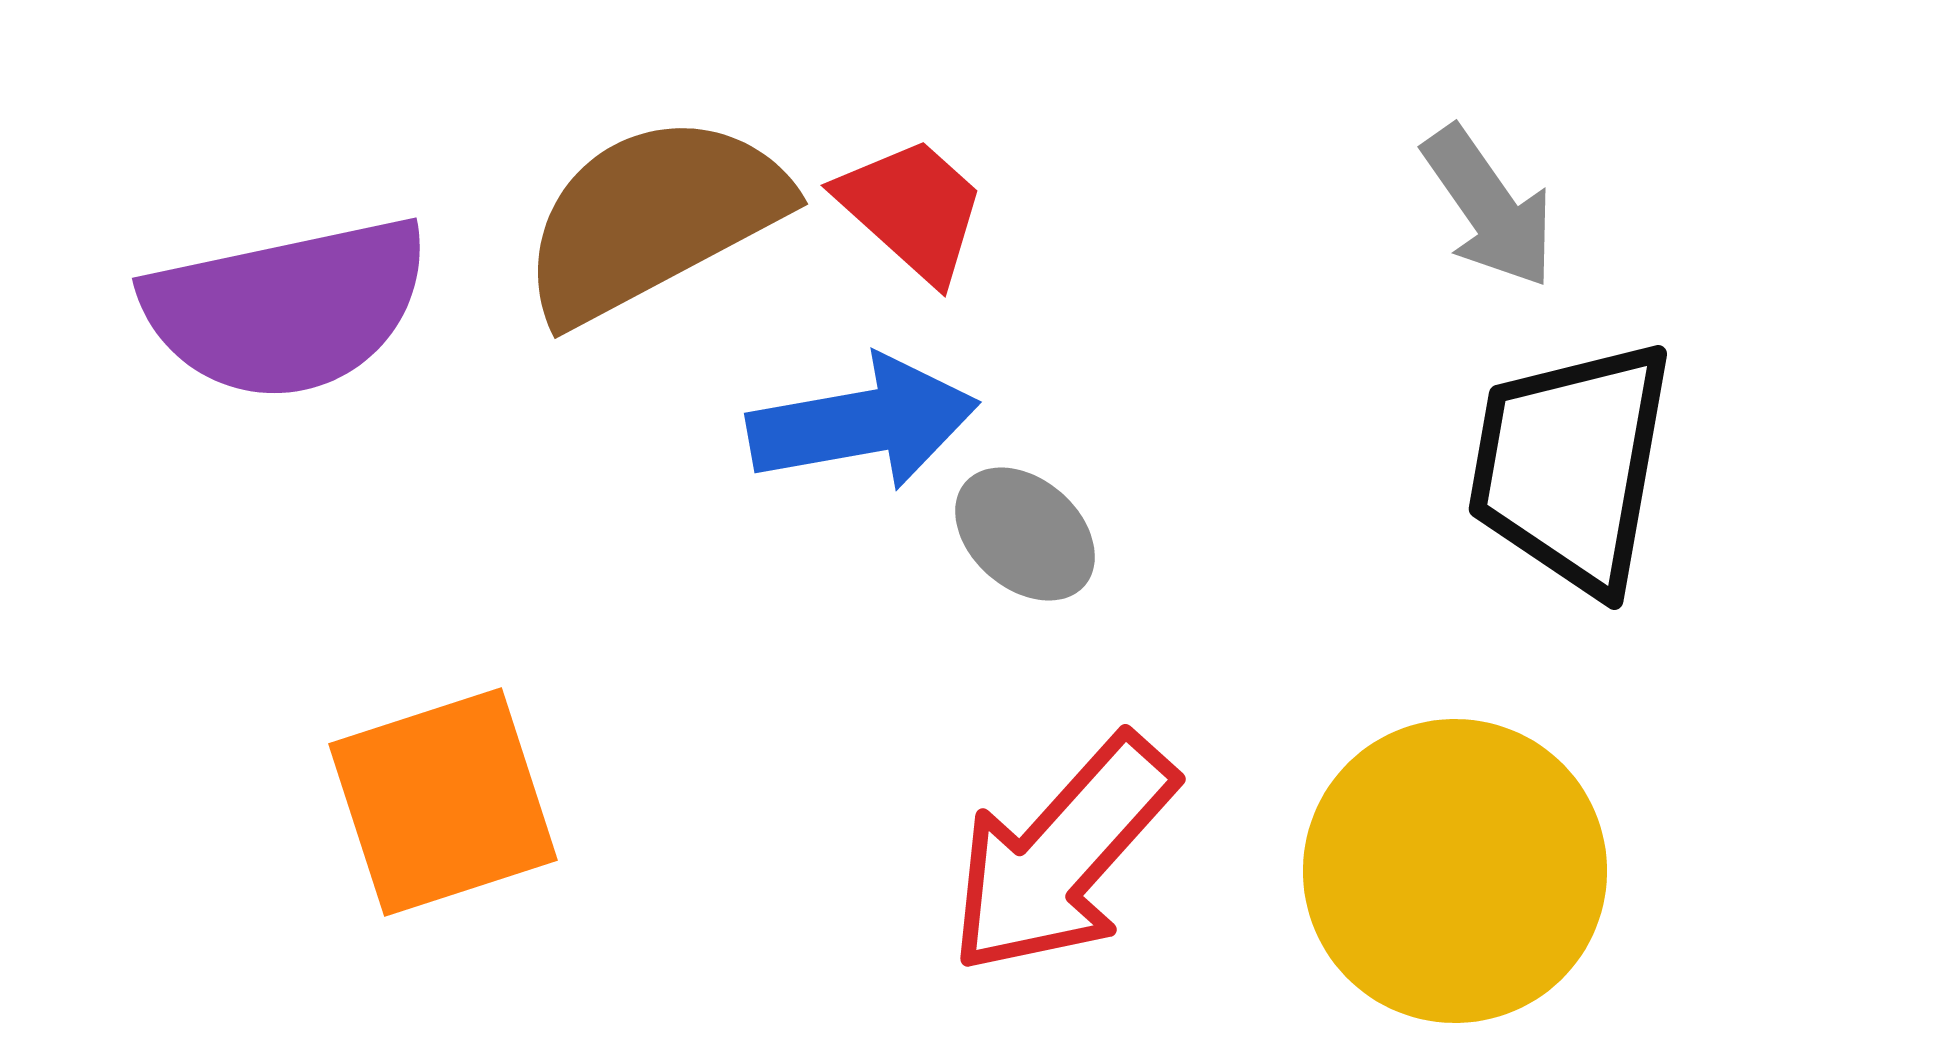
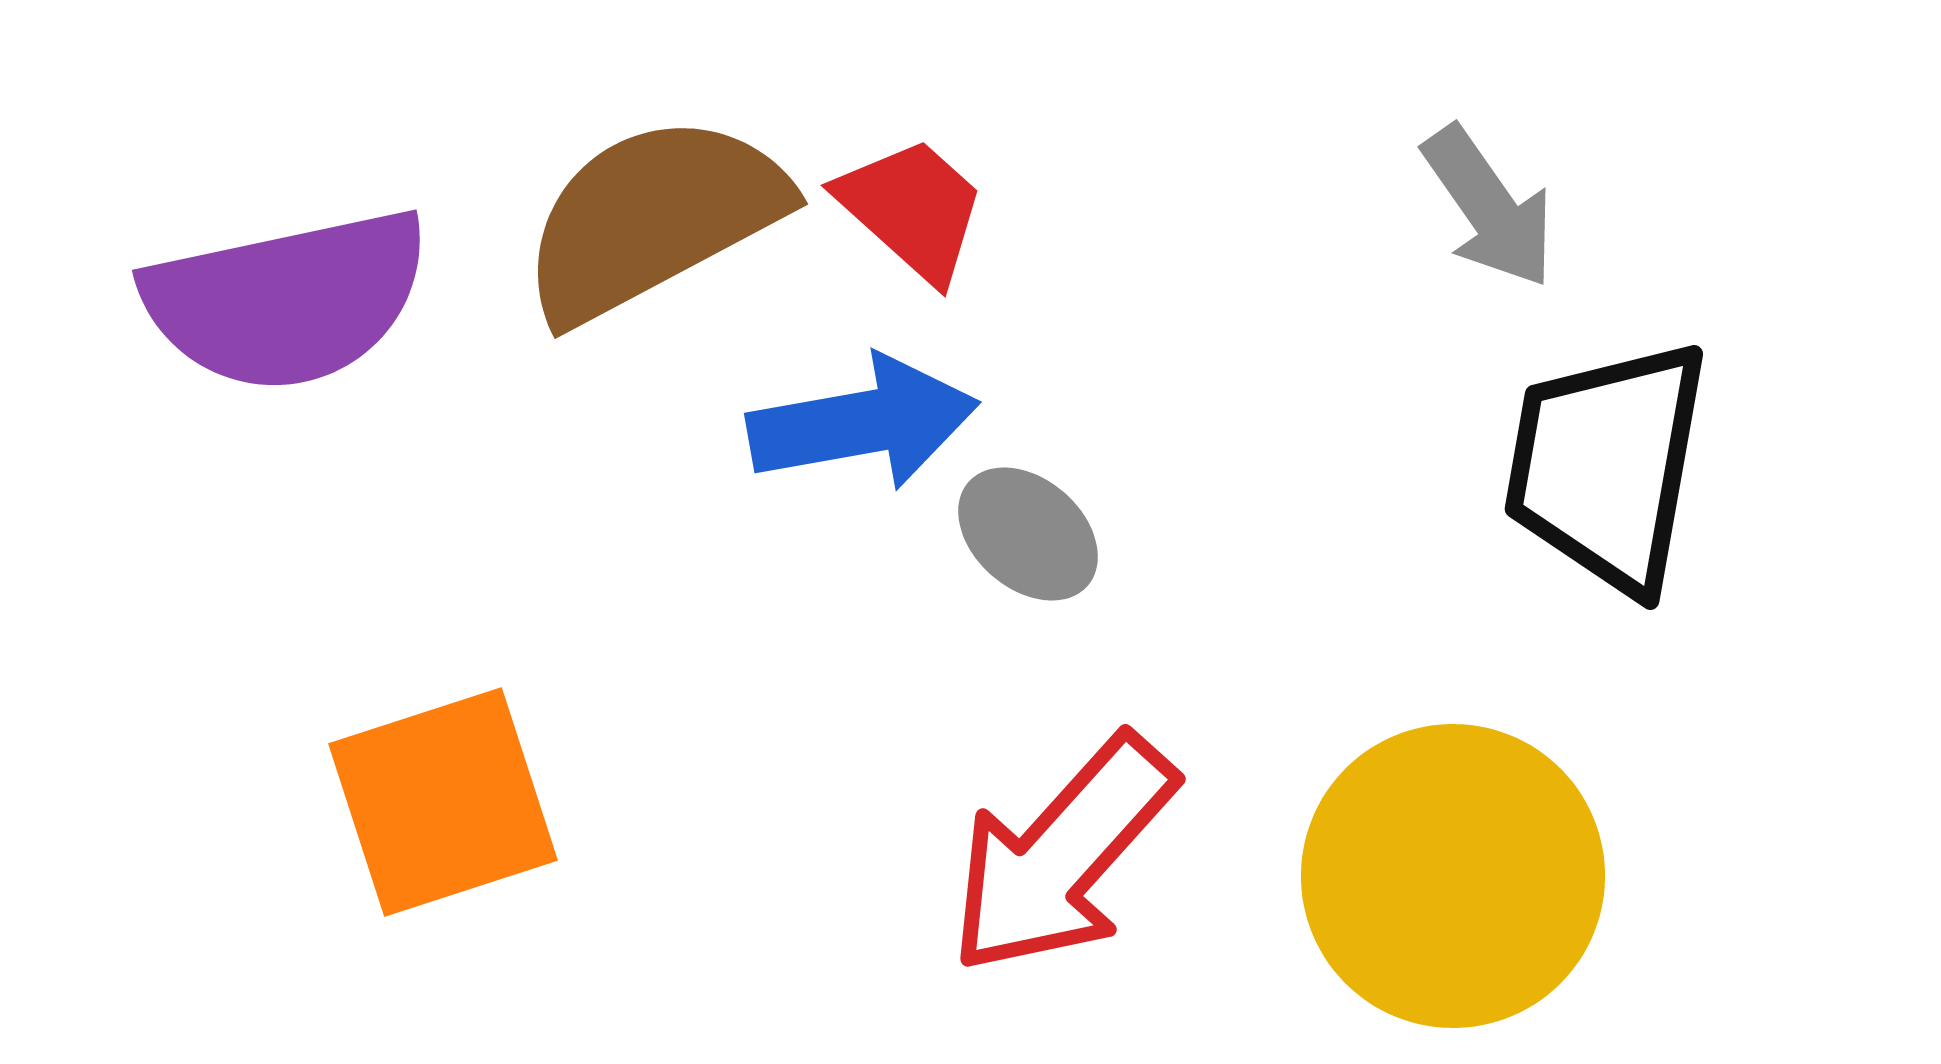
purple semicircle: moved 8 px up
black trapezoid: moved 36 px right
gray ellipse: moved 3 px right
yellow circle: moved 2 px left, 5 px down
